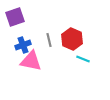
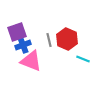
purple square: moved 2 px right, 15 px down
red hexagon: moved 5 px left
pink triangle: rotated 10 degrees clockwise
